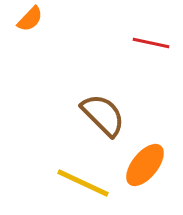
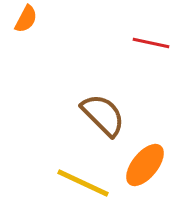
orange semicircle: moved 4 px left; rotated 16 degrees counterclockwise
